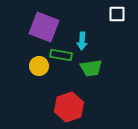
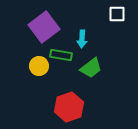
purple square: rotated 32 degrees clockwise
cyan arrow: moved 2 px up
green trapezoid: rotated 30 degrees counterclockwise
